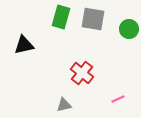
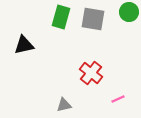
green circle: moved 17 px up
red cross: moved 9 px right
